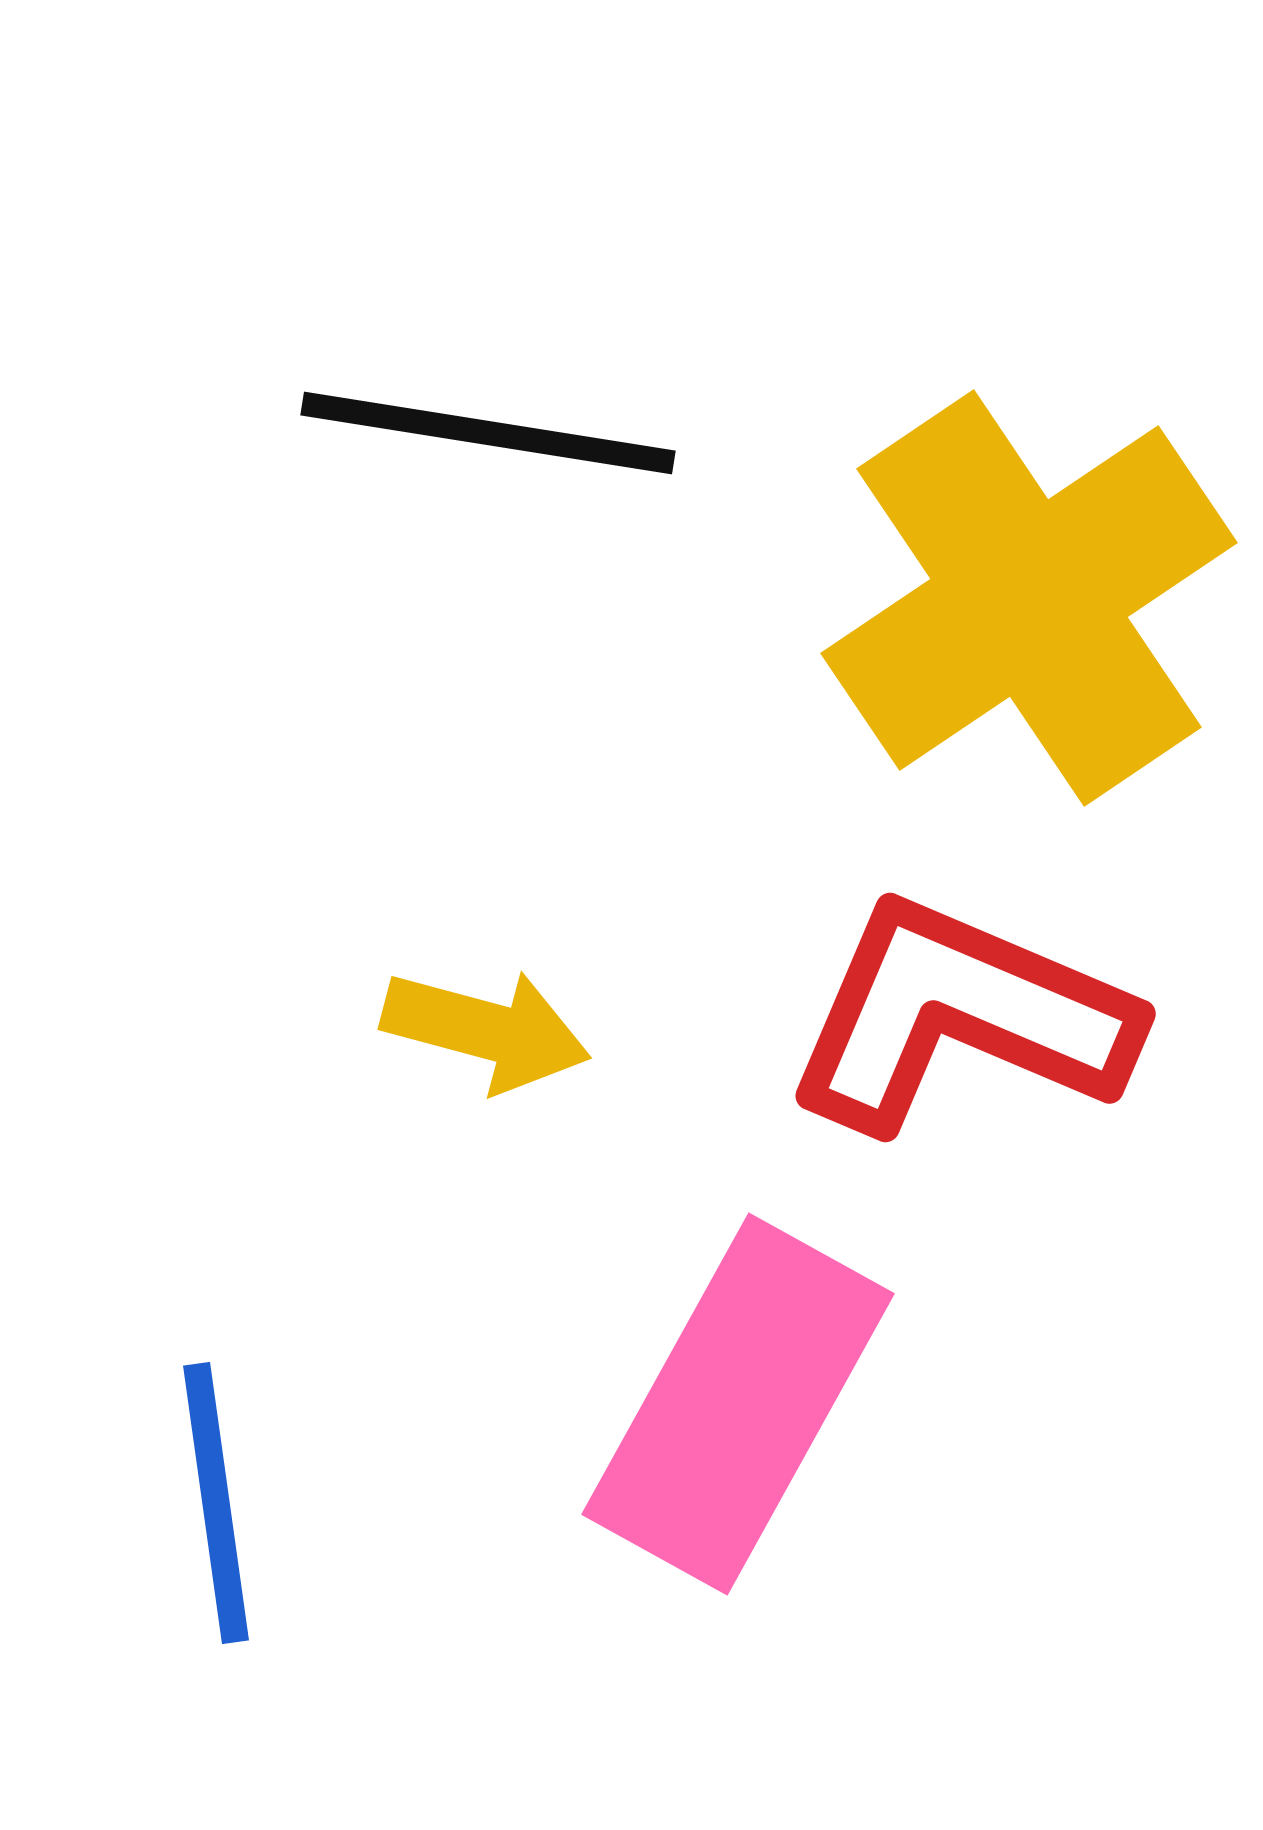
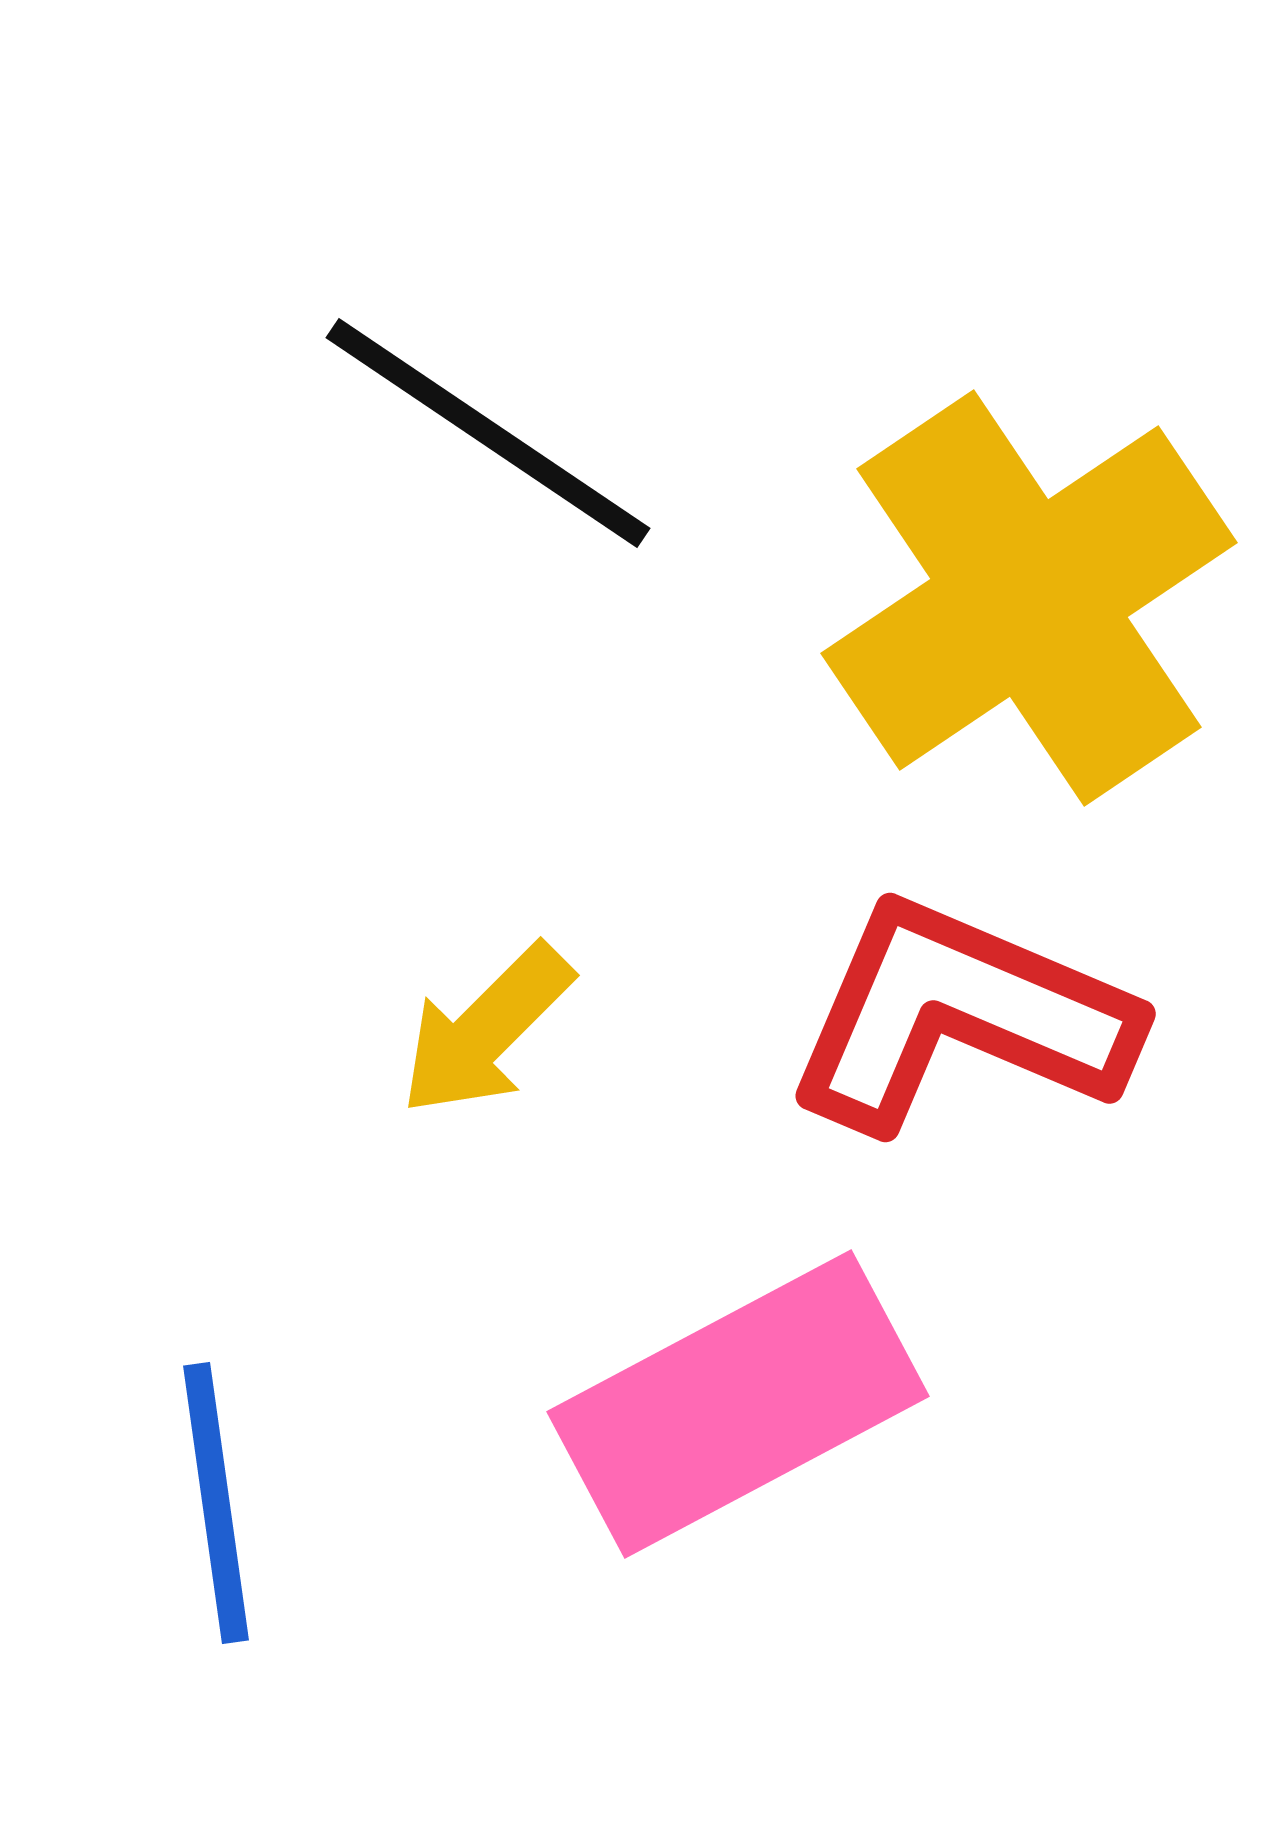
black line: rotated 25 degrees clockwise
yellow arrow: rotated 120 degrees clockwise
pink rectangle: rotated 33 degrees clockwise
